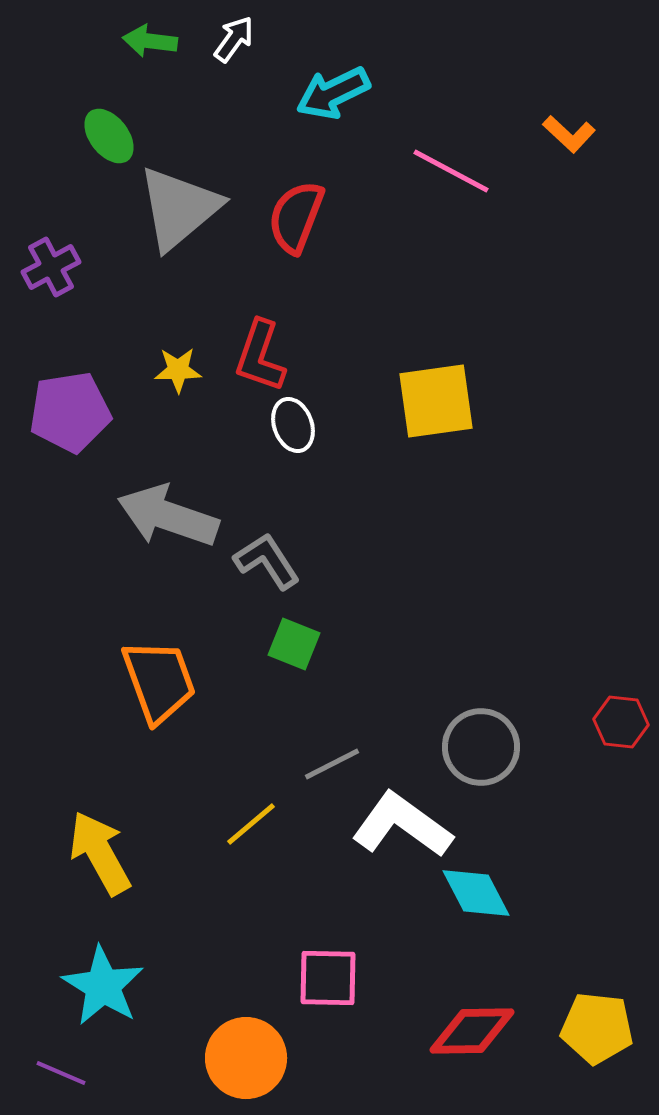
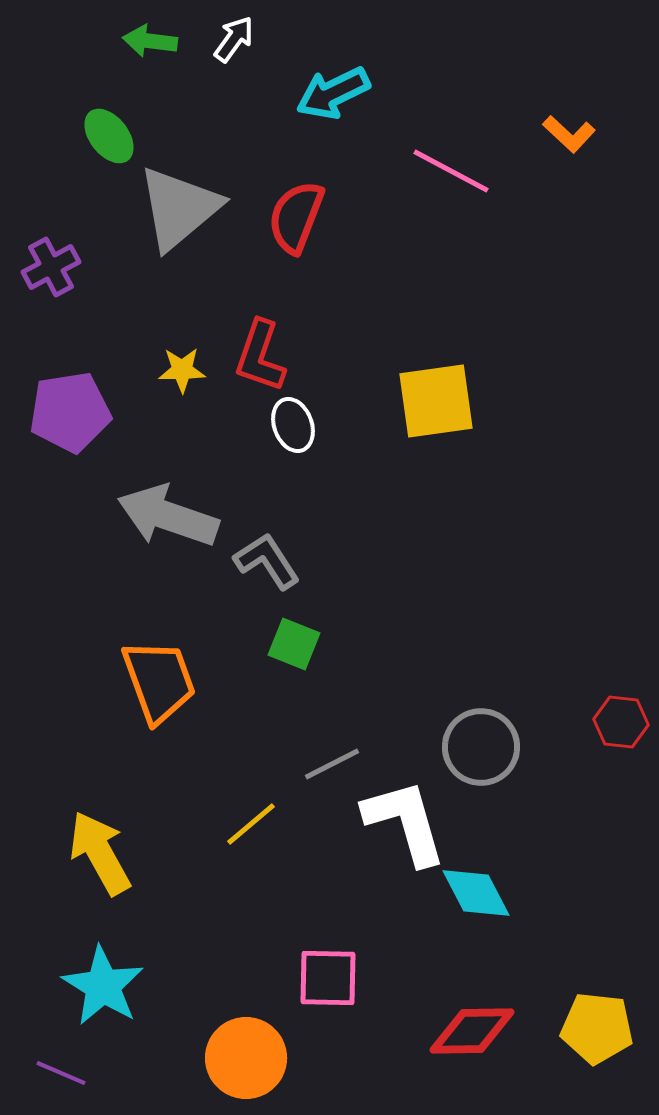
yellow star: moved 4 px right
white L-shape: moved 3 px right, 3 px up; rotated 38 degrees clockwise
